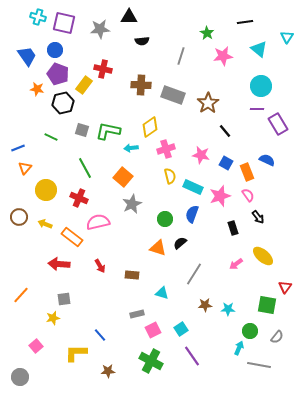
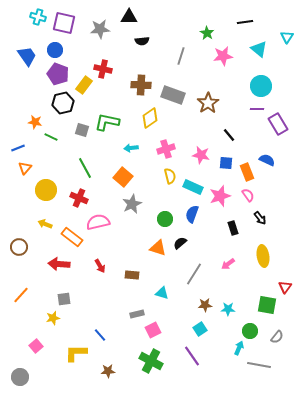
orange star at (37, 89): moved 2 px left, 33 px down
yellow diamond at (150, 127): moved 9 px up
green L-shape at (108, 131): moved 1 px left, 9 px up
black line at (225, 131): moved 4 px right, 4 px down
blue square at (226, 163): rotated 24 degrees counterclockwise
brown circle at (19, 217): moved 30 px down
black arrow at (258, 217): moved 2 px right, 1 px down
yellow ellipse at (263, 256): rotated 40 degrees clockwise
pink arrow at (236, 264): moved 8 px left
cyan square at (181, 329): moved 19 px right
